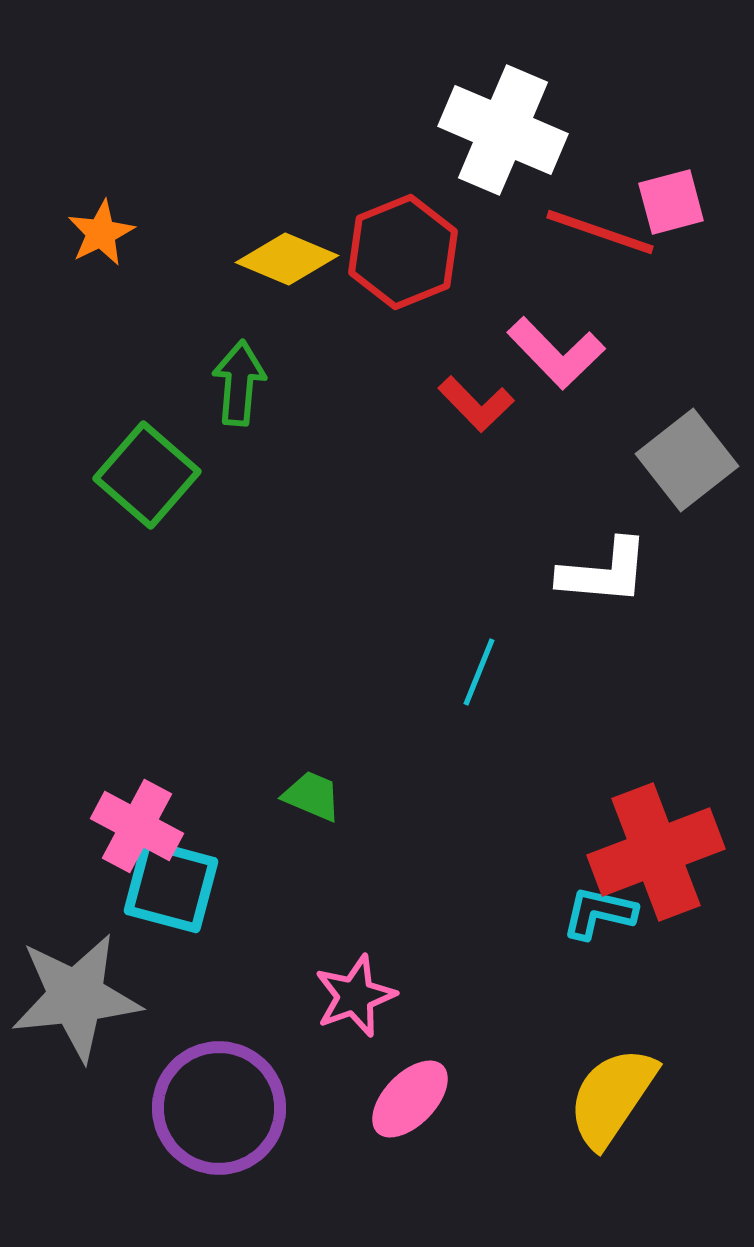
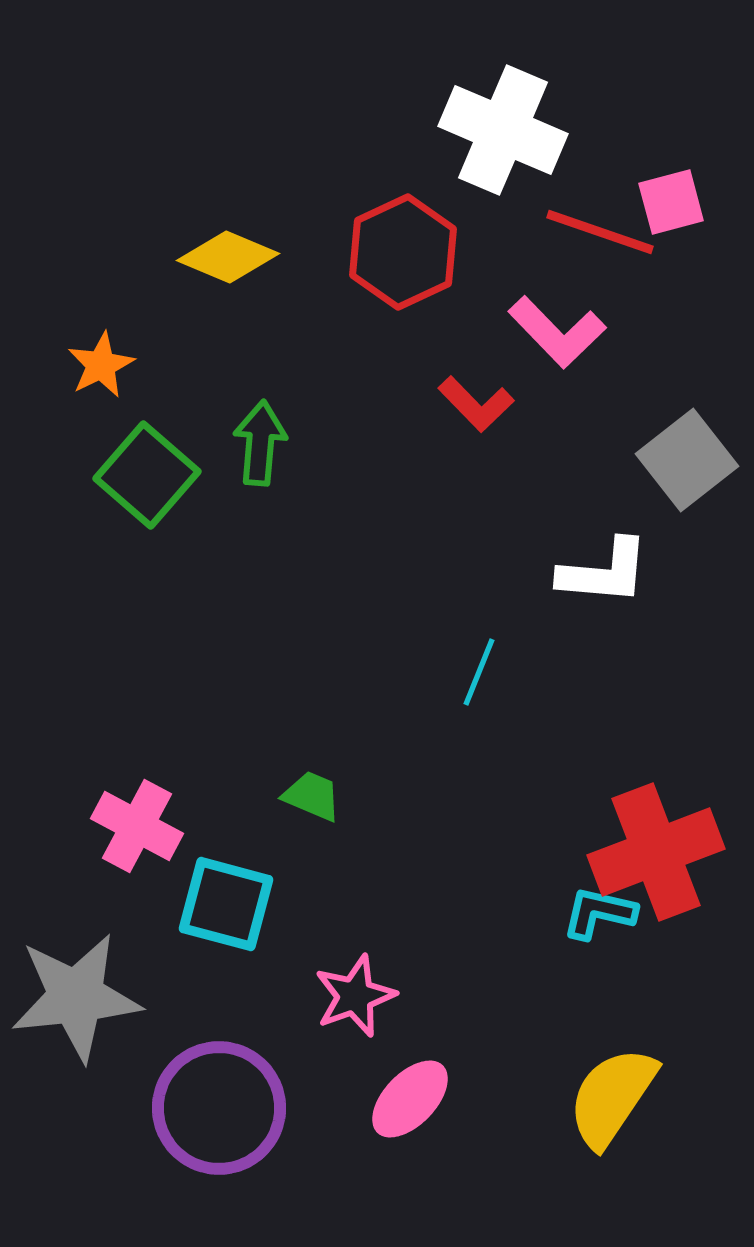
orange star: moved 132 px down
red hexagon: rotated 3 degrees counterclockwise
yellow diamond: moved 59 px left, 2 px up
pink L-shape: moved 1 px right, 21 px up
green arrow: moved 21 px right, 60 px down
cyan square: moved 55 px right, 18 px down
